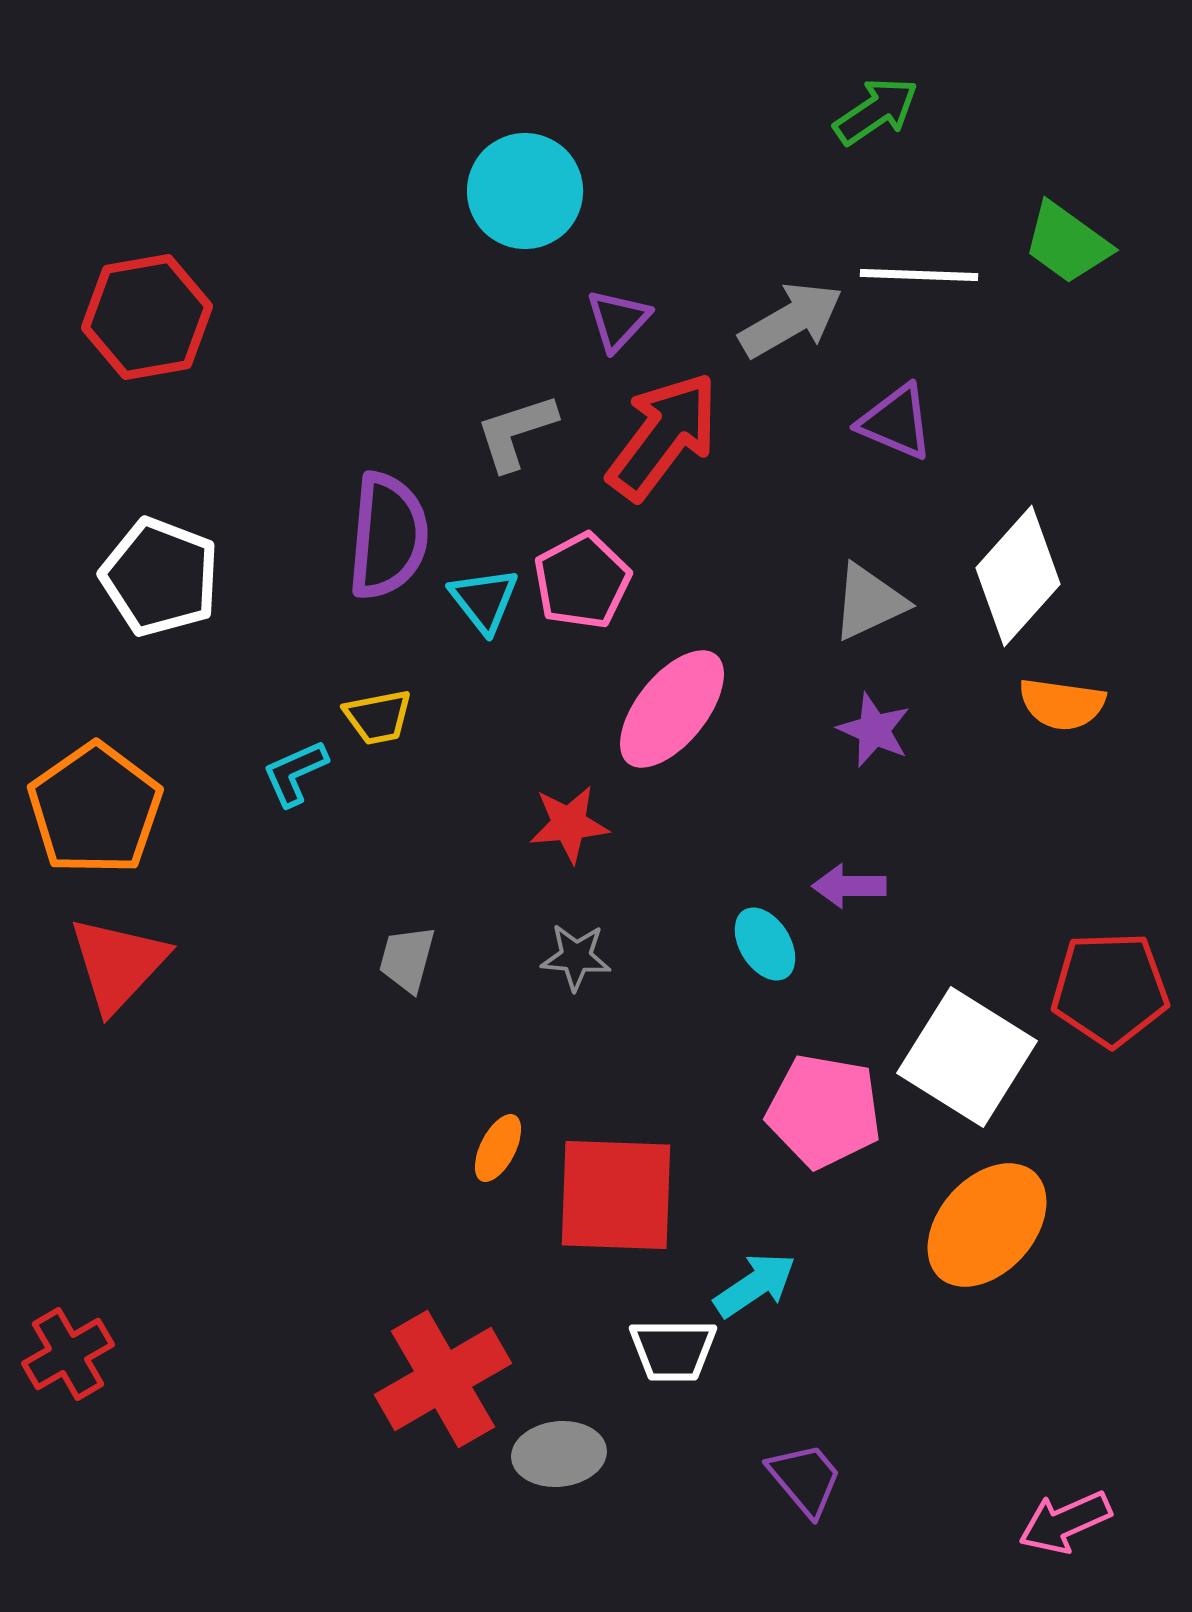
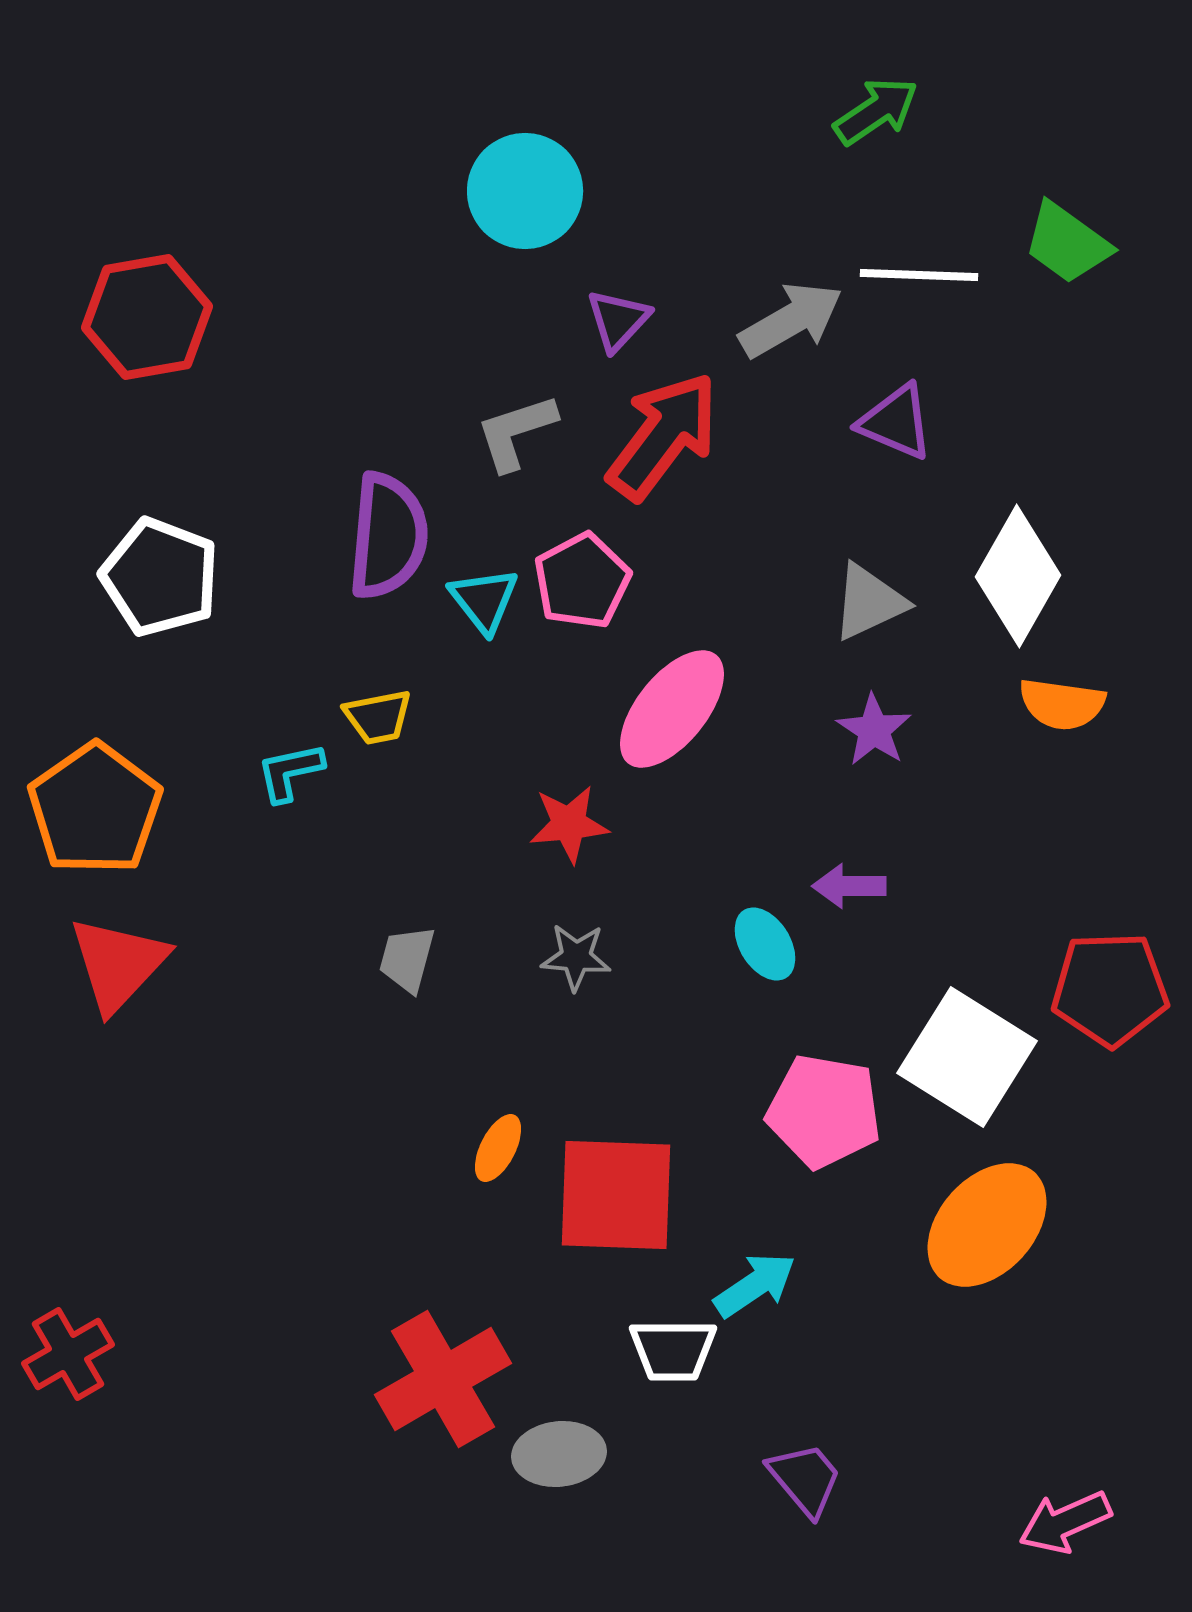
white diamond at (1018, 576): rotated 12 degrees counterclockwise
purple star at (874, 730): rotated 10 degrees clockwise
cyan L-shape at (295, 773): moved 5 px left, 1 px up; rotated 12 degrees clockwise
